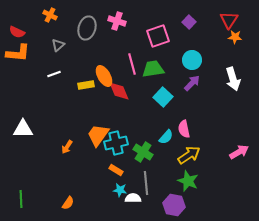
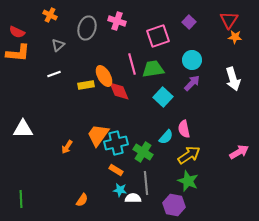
orange semicircle: moved 14 px right, 3 px up
